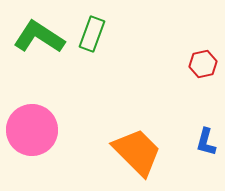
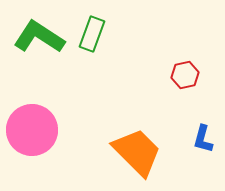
red hexagon: moved 18 px left, 11 px down
blue L-shape: moved 3 px left, 3 px up
